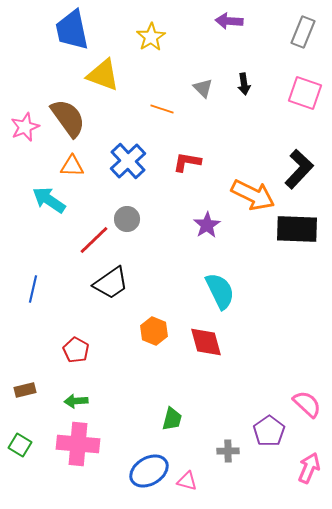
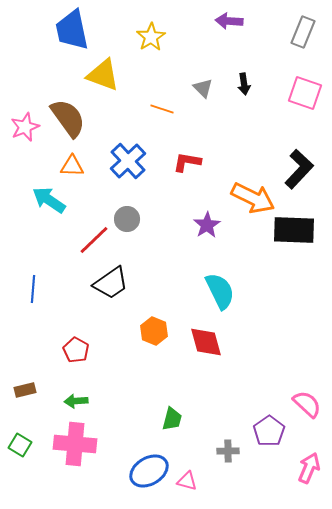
orange arrow: moved 3 px down
black rectangle: moved 3 px left, 1 px down
blue line: rotated 8 degrees counterclockwise
pink cross: moved 3 px left
